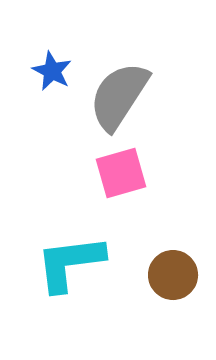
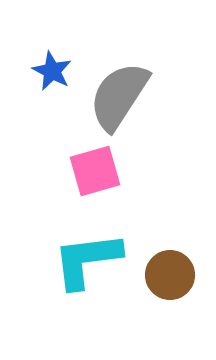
pink square: moved 26 px left, 2 px up
cyan L-shape: moved 17 px right, 3 px up
brown circle: moved 3 px left
